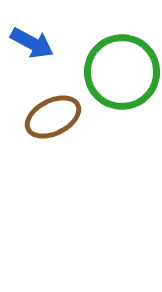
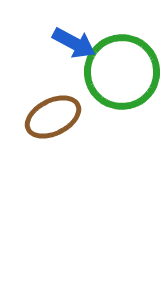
blue arrow: moved 42 px right
